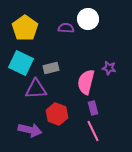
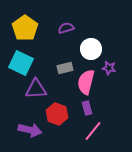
white circle: moved 3 px right, 30 px down
purple semicircle: rotated 21 degrees counterclockwise
gray rectangle: moved 14 px right
purple rectangle: moved 6 px left
pink line: rotated 65 degrees clockwise
